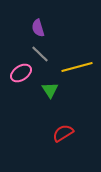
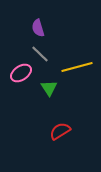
green triangle: moved 1 px left, 2 px up
red semicircle: moved 3 px left, 2 px up
